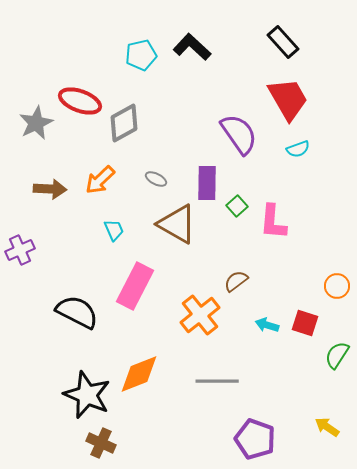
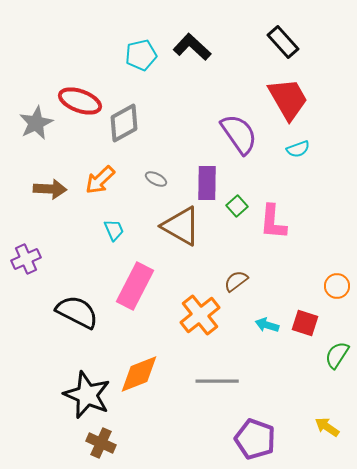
brown triangle: moved 4 px right, 2 px down
purple cross: moved 6 px right, 9 px down
